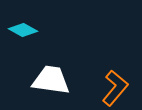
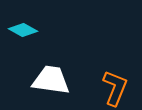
orange L-shape: rotated 18 degrees counterclockwise
